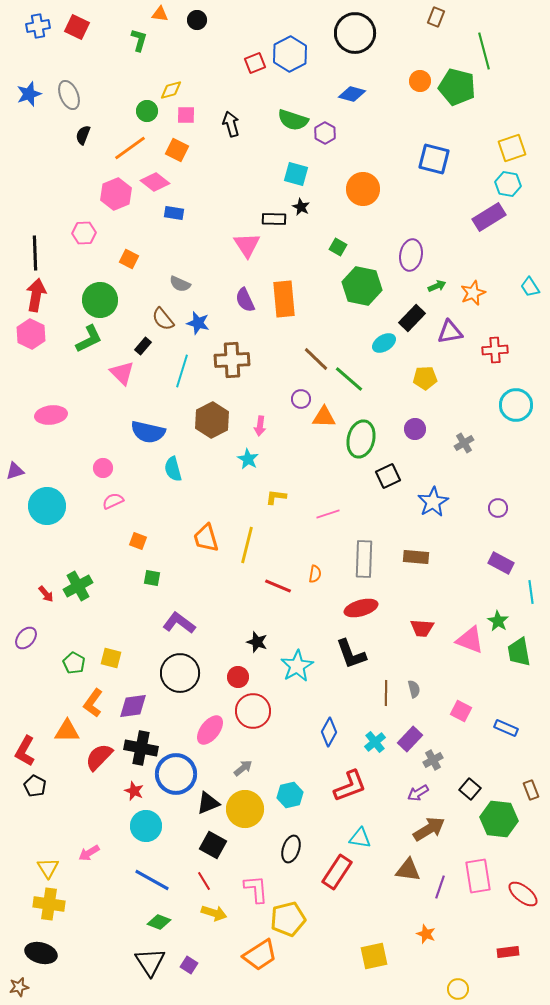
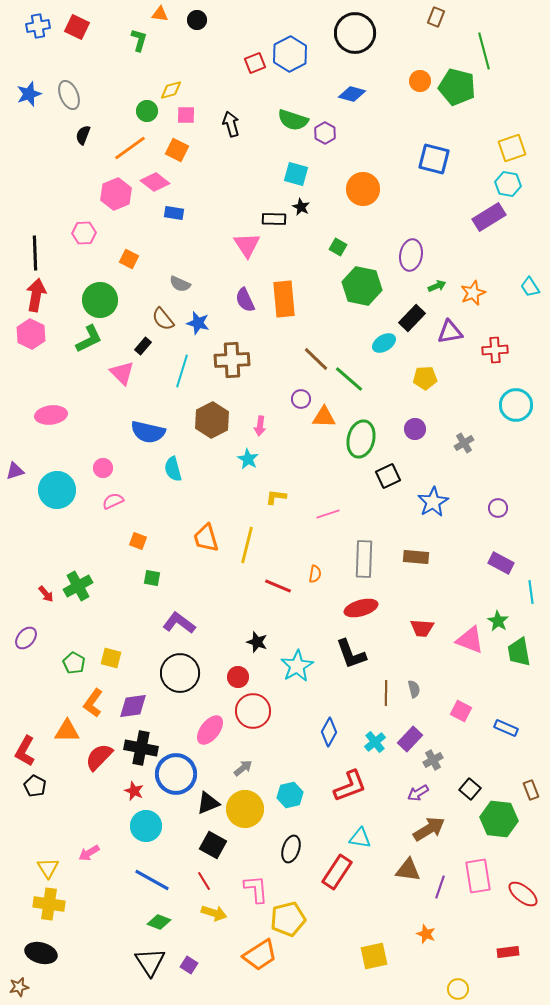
cyan circle at (47, 506): moved 10 px right, 16 px up
